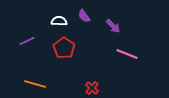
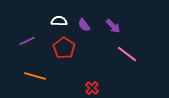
purple semicircle: moved 9 px down
pink line: rotated 15 degrees clockwise
orange line: moved 8 px up
